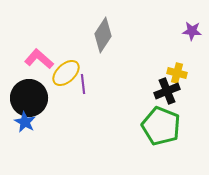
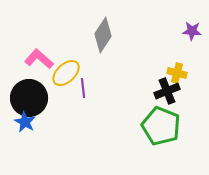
purple line: moved 4 px down
